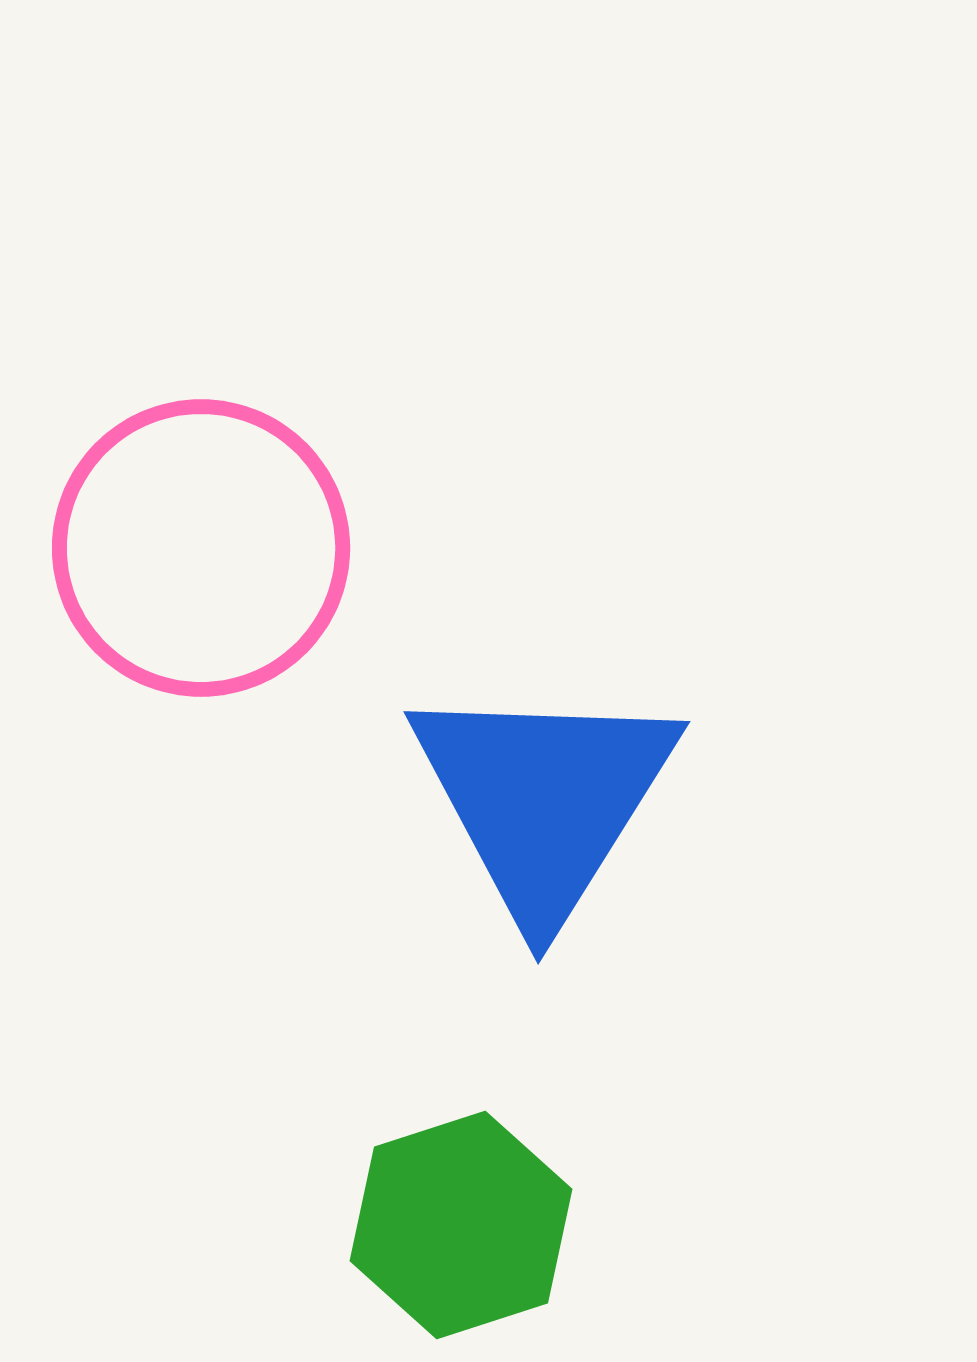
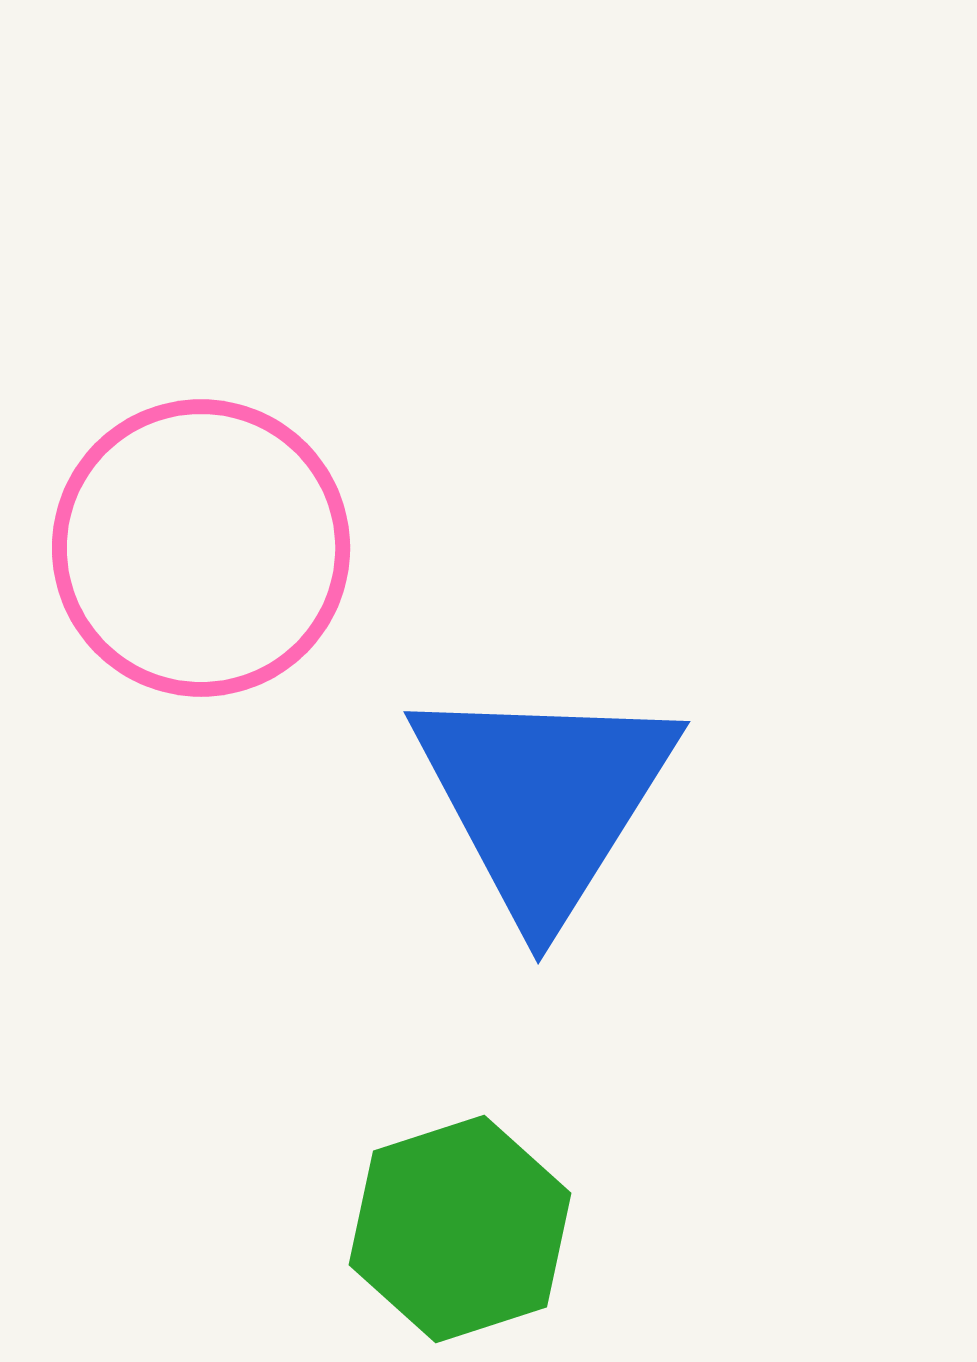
green hexagon: moved 1 px left, 4 px down
